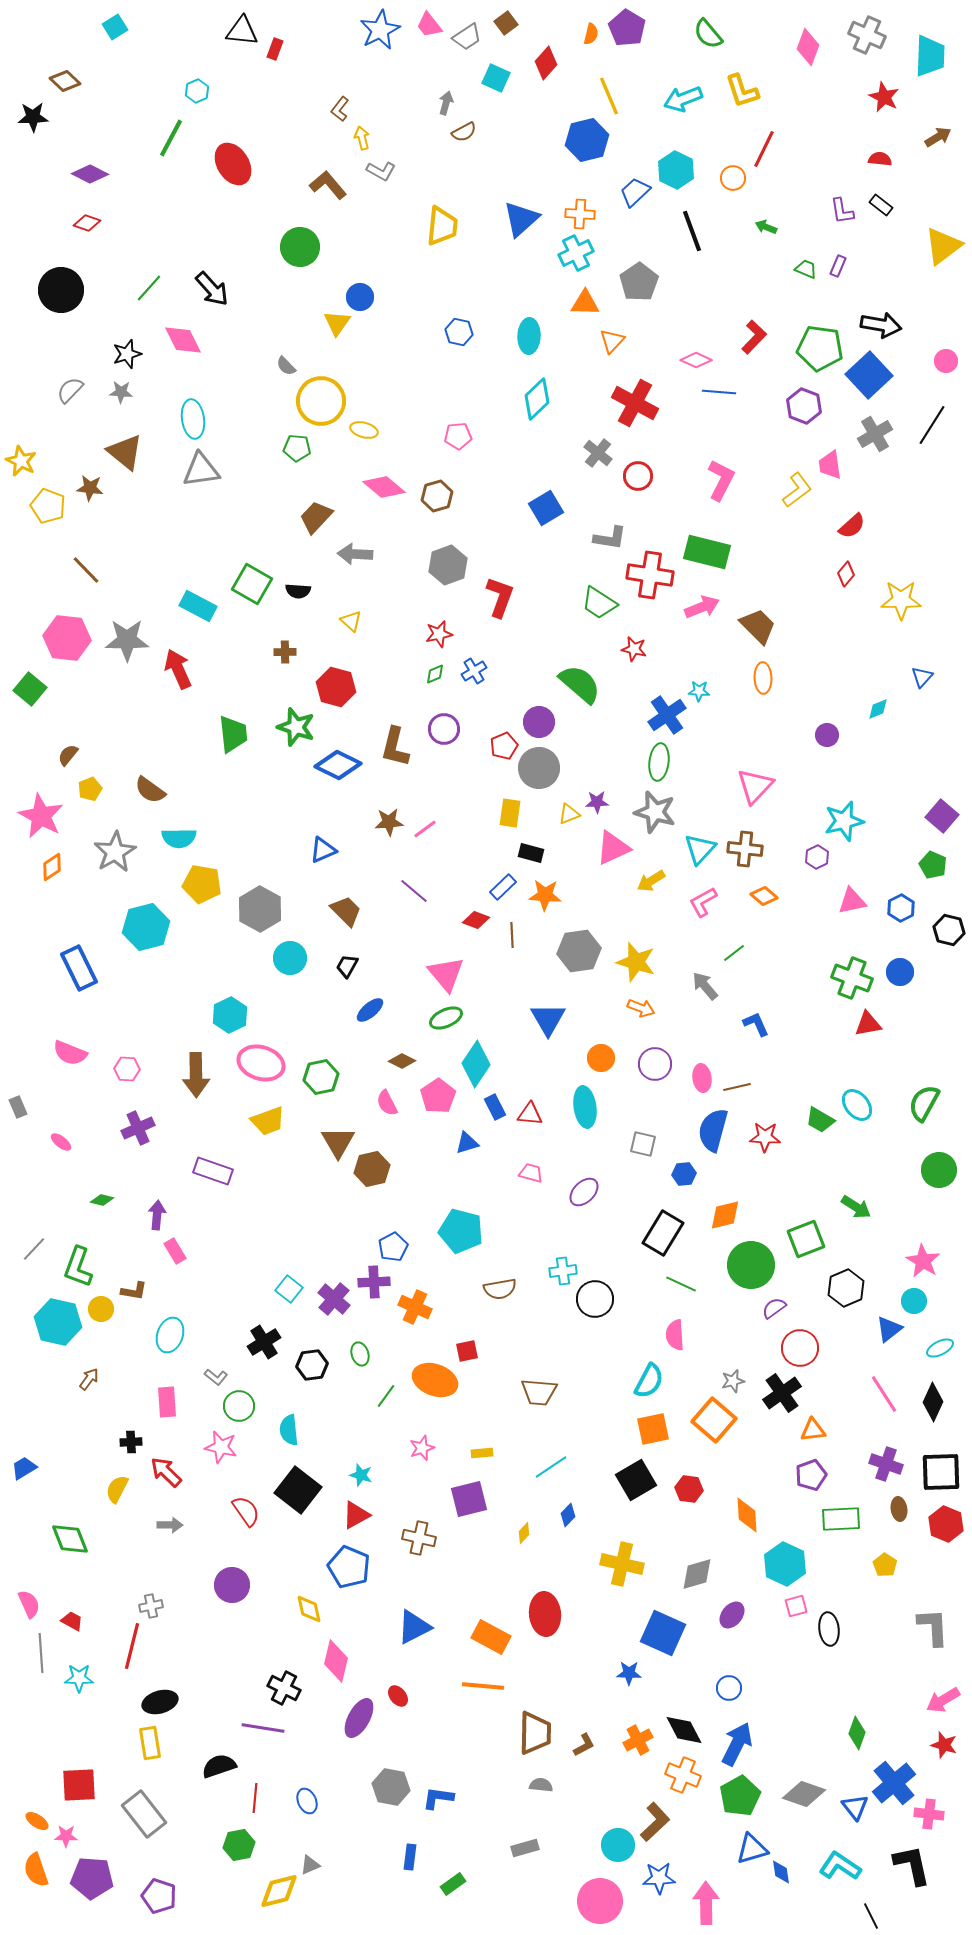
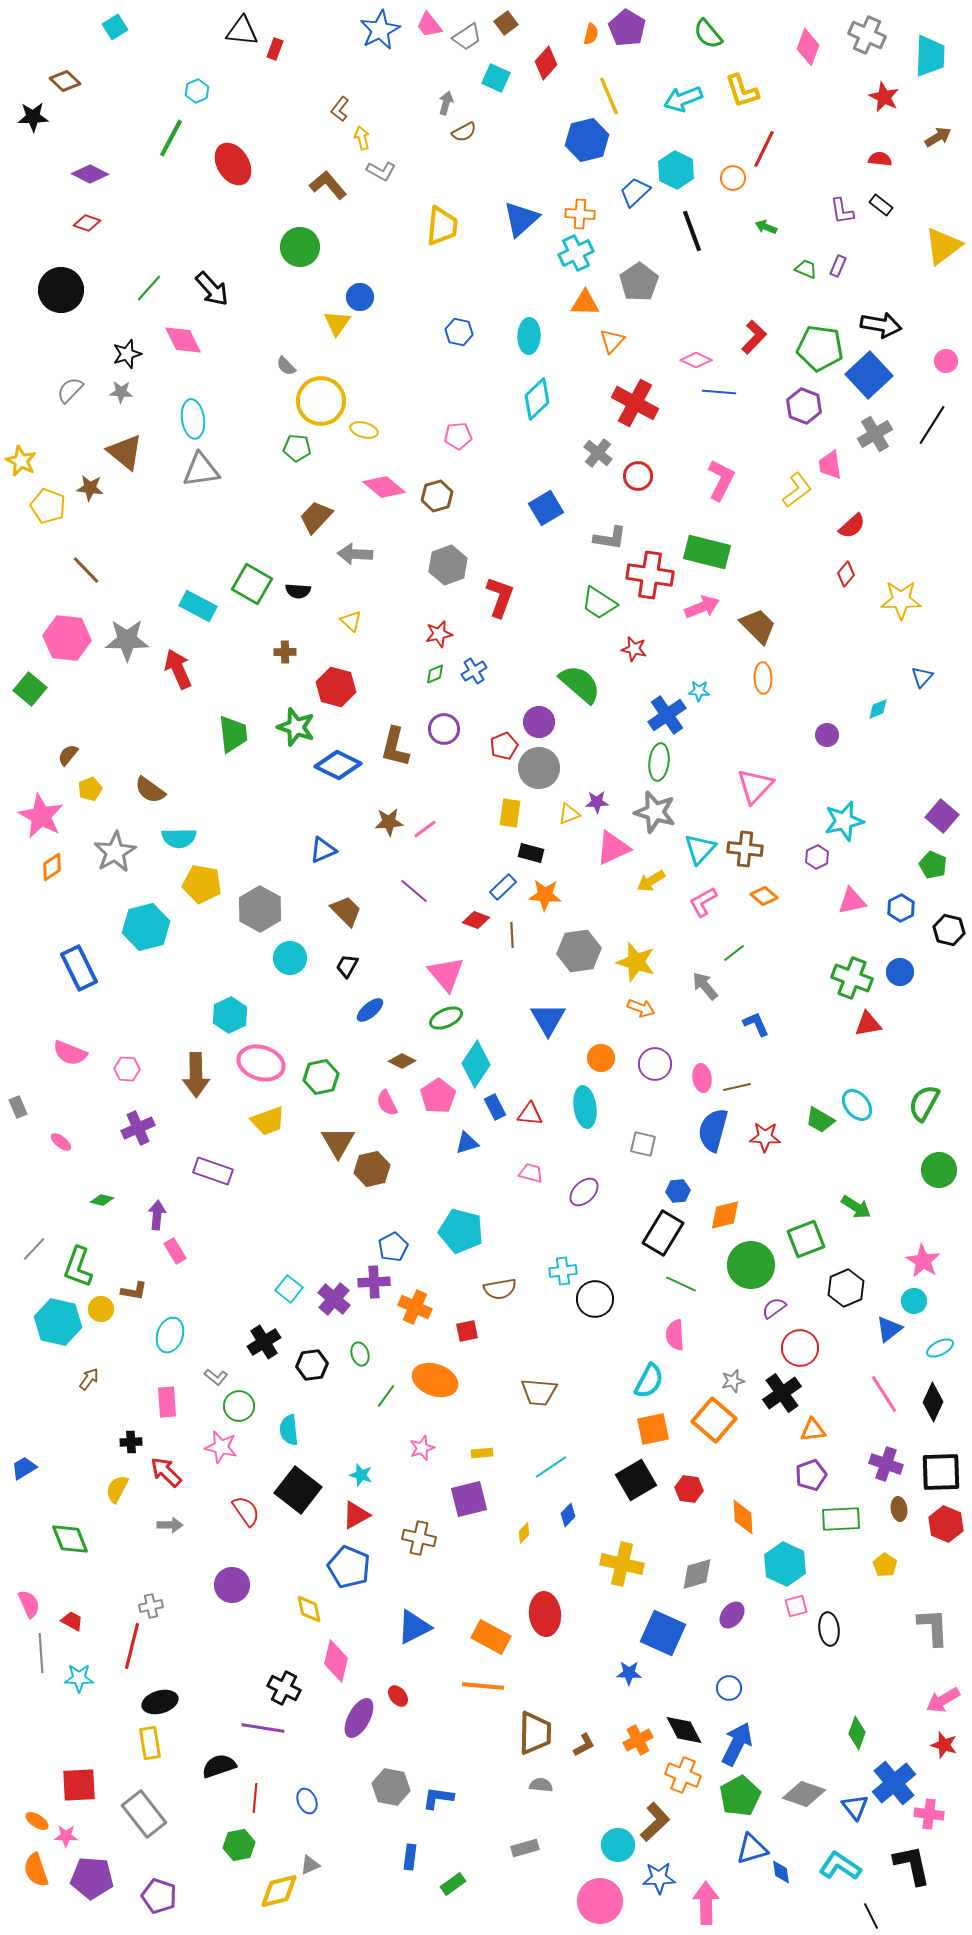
blue hexagon at (684, 1174): moved 6 px left, 17 px down
red square at (467, 1351): moved 20 px up
orange diamond at (747, 1515): moved 4 px left, 2 px down
